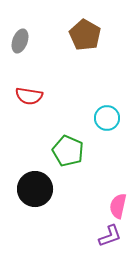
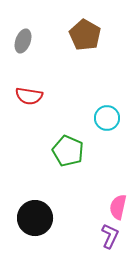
gray ellipse: moved 3 px right
black circle: moved 29 px down
pink semicircle: moved 1 px down
purple L-shape: rotated 45 degrees counterclockwise
